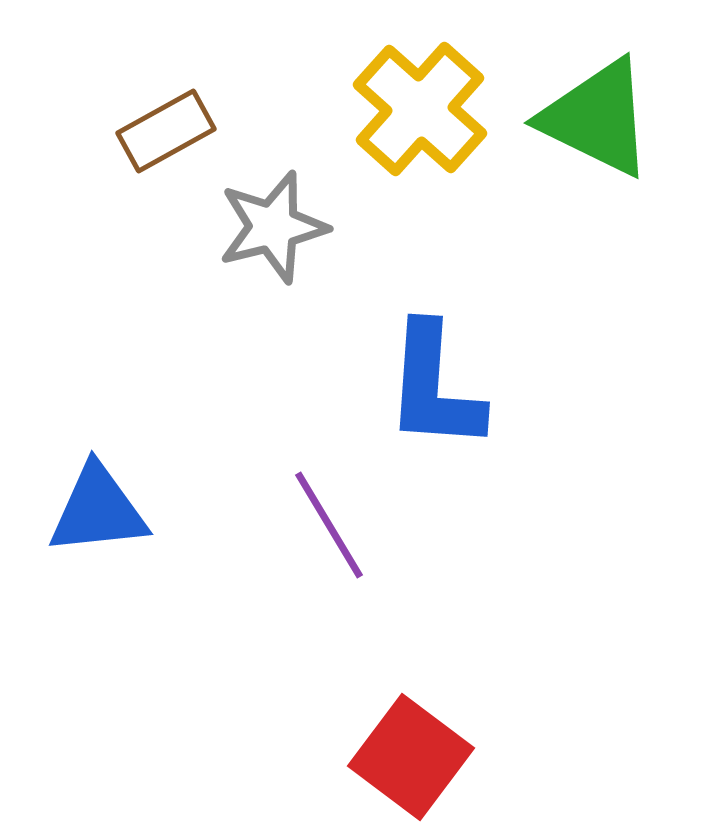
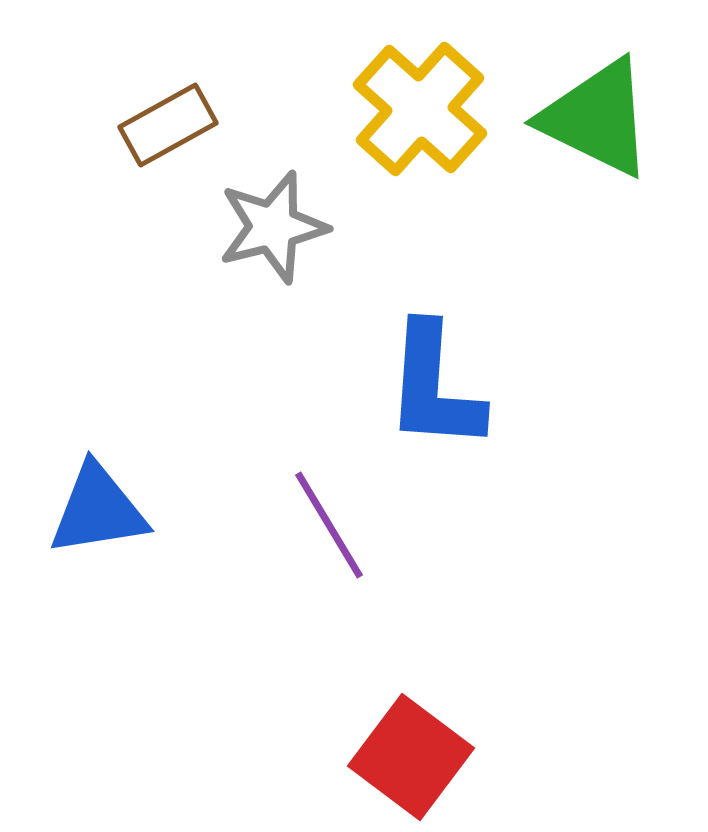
brown rectangle: moved 2 px right, 6 px up
blue triangle: rotated 3 degrees counterclockwise
